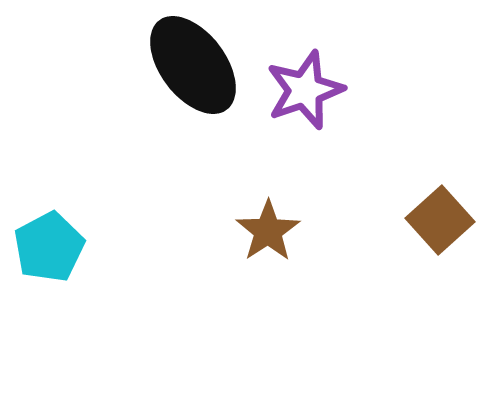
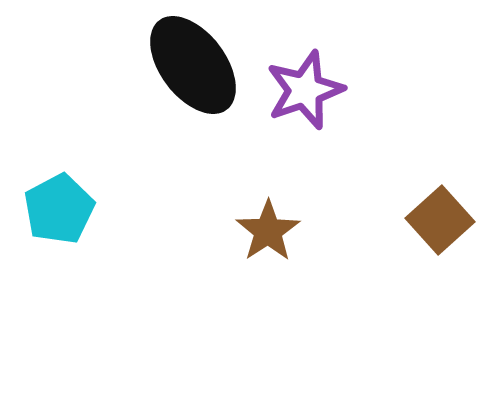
cyan pentagon: moved 10 px right, 38 px up
